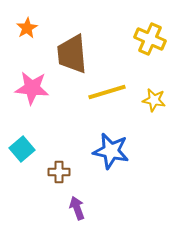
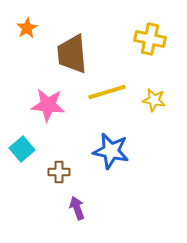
yellow cross: rotated 12 degrees counterclockwise
pink star: moved 16 px right, 17 px down
